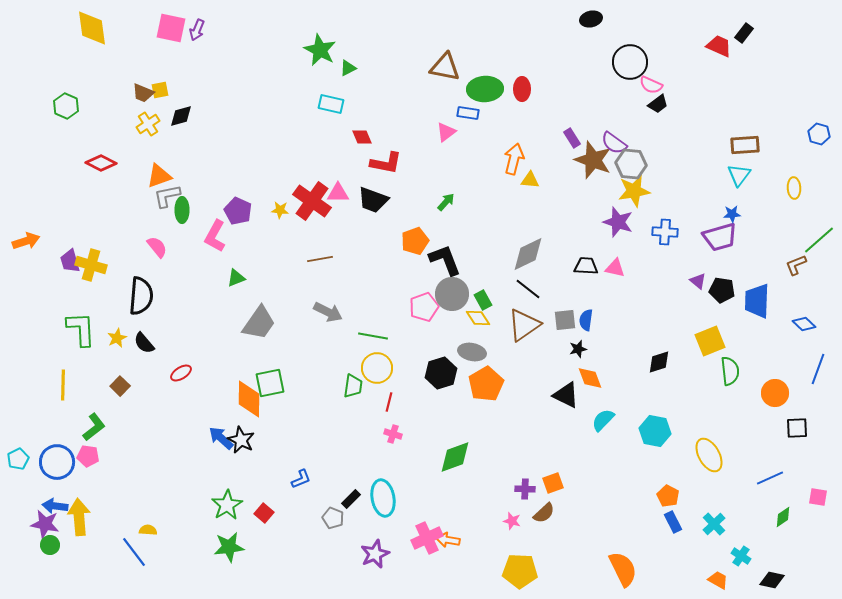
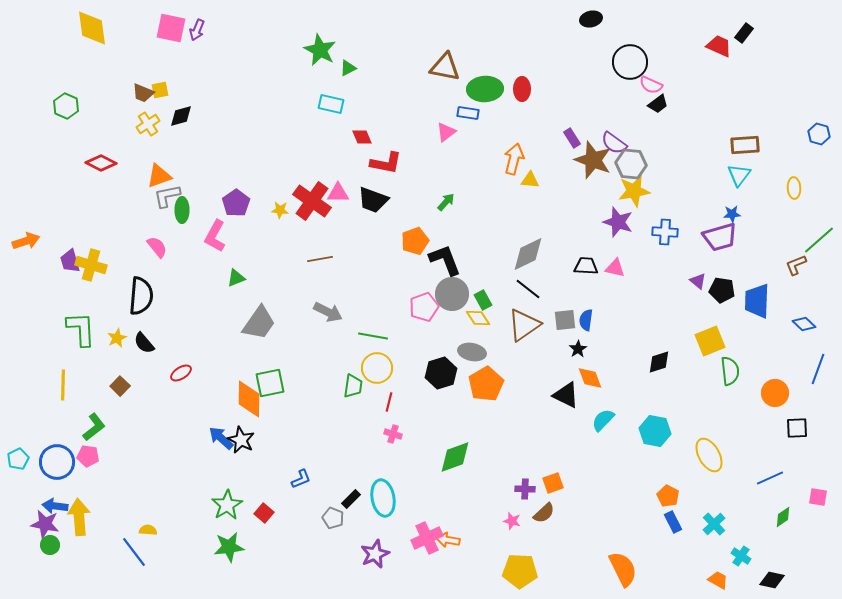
purple pentagon at (238, 211): moved 2 px left, 8 px up; rotated 12 degrees clockwise
black star at (578, 349): rotated 18 degrees counterclockwise
